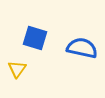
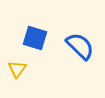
blue semicircle: moved 2 px left, 2 px up; rotated 32 degrees clockwise
